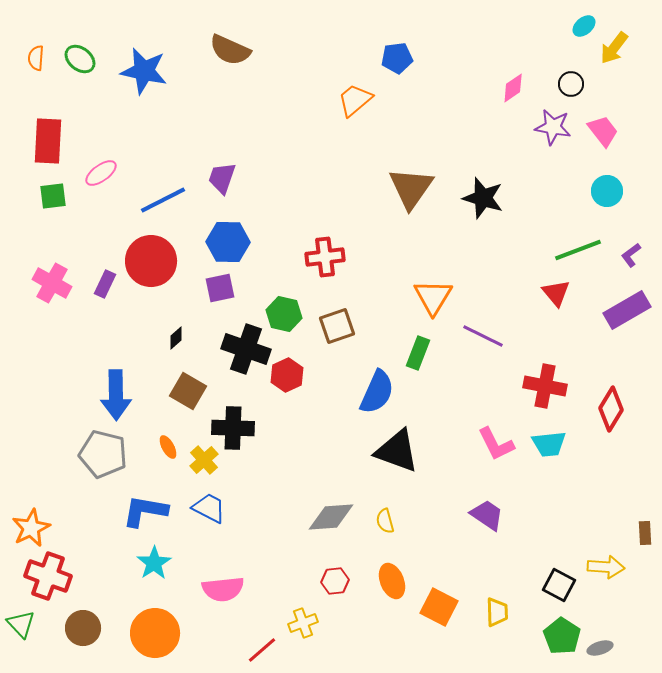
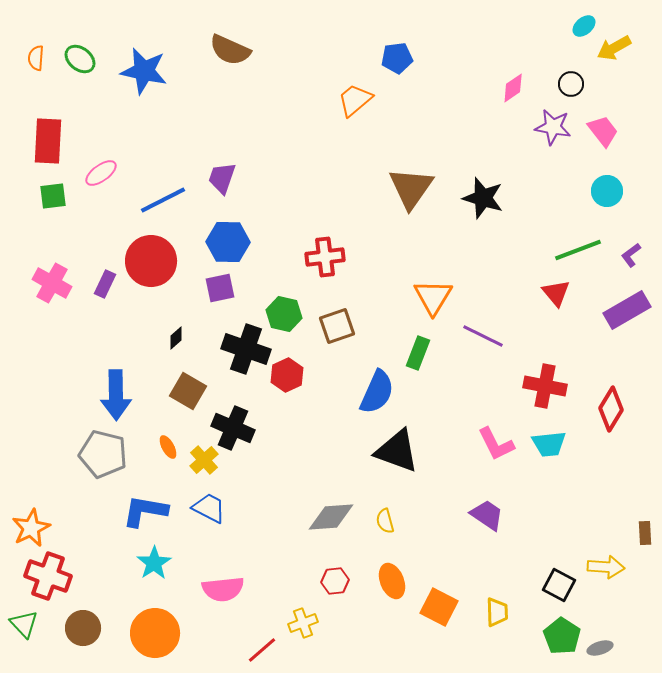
yellow arrow at (614, 48): rotated 24 degrees clockwise
black cross at (233, 428): rotated 21 degrees clockwise
green triangle at (21, 624): moved 3 px right
